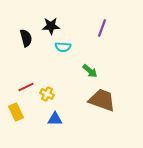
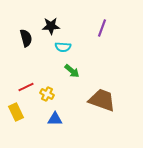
green arrow: moved 18 px left
